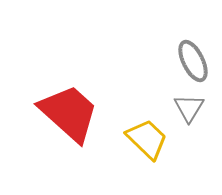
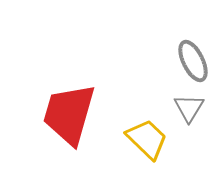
red trapezoid: moved 1 px down; rotated 116 degrees counterclockwise
